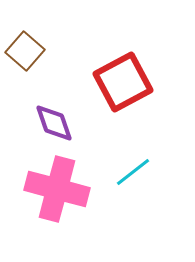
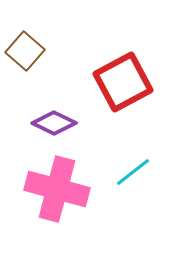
purple diamond: rotated 45 degrees counterclockwise
